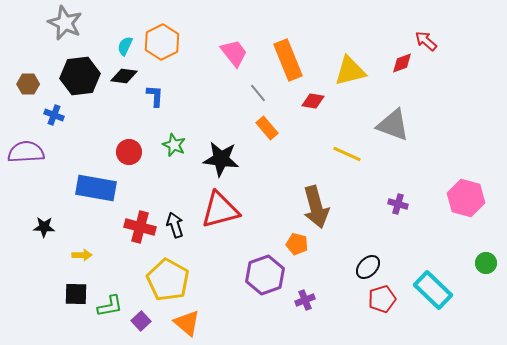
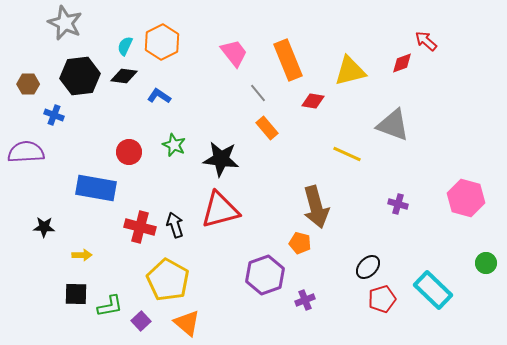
blue L-shape at (155, 96): moved 4 px right; rotated 60 degrees counterclockwise
orange pentagon at (297, 244): moved 3 px right, 1 px up
